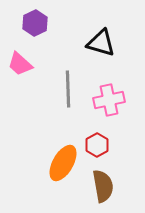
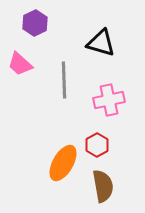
gray line: moved 4 px left, 9 px up
